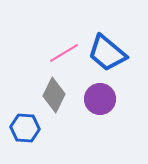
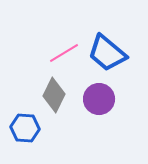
purple circle: moved 1 px left
